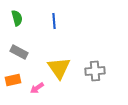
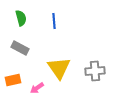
green semicircle: moved 4 px right
gray rectangle: moved 1 px right, 4 px up
